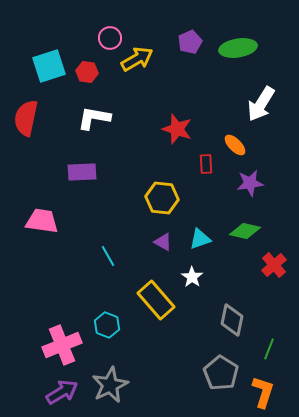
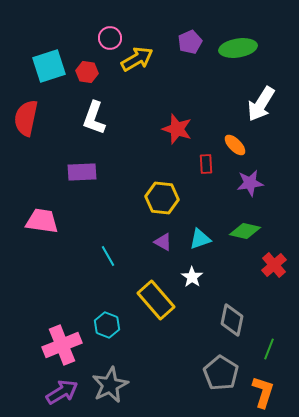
white L-shape: rotated 80 degrees counterclockwise
